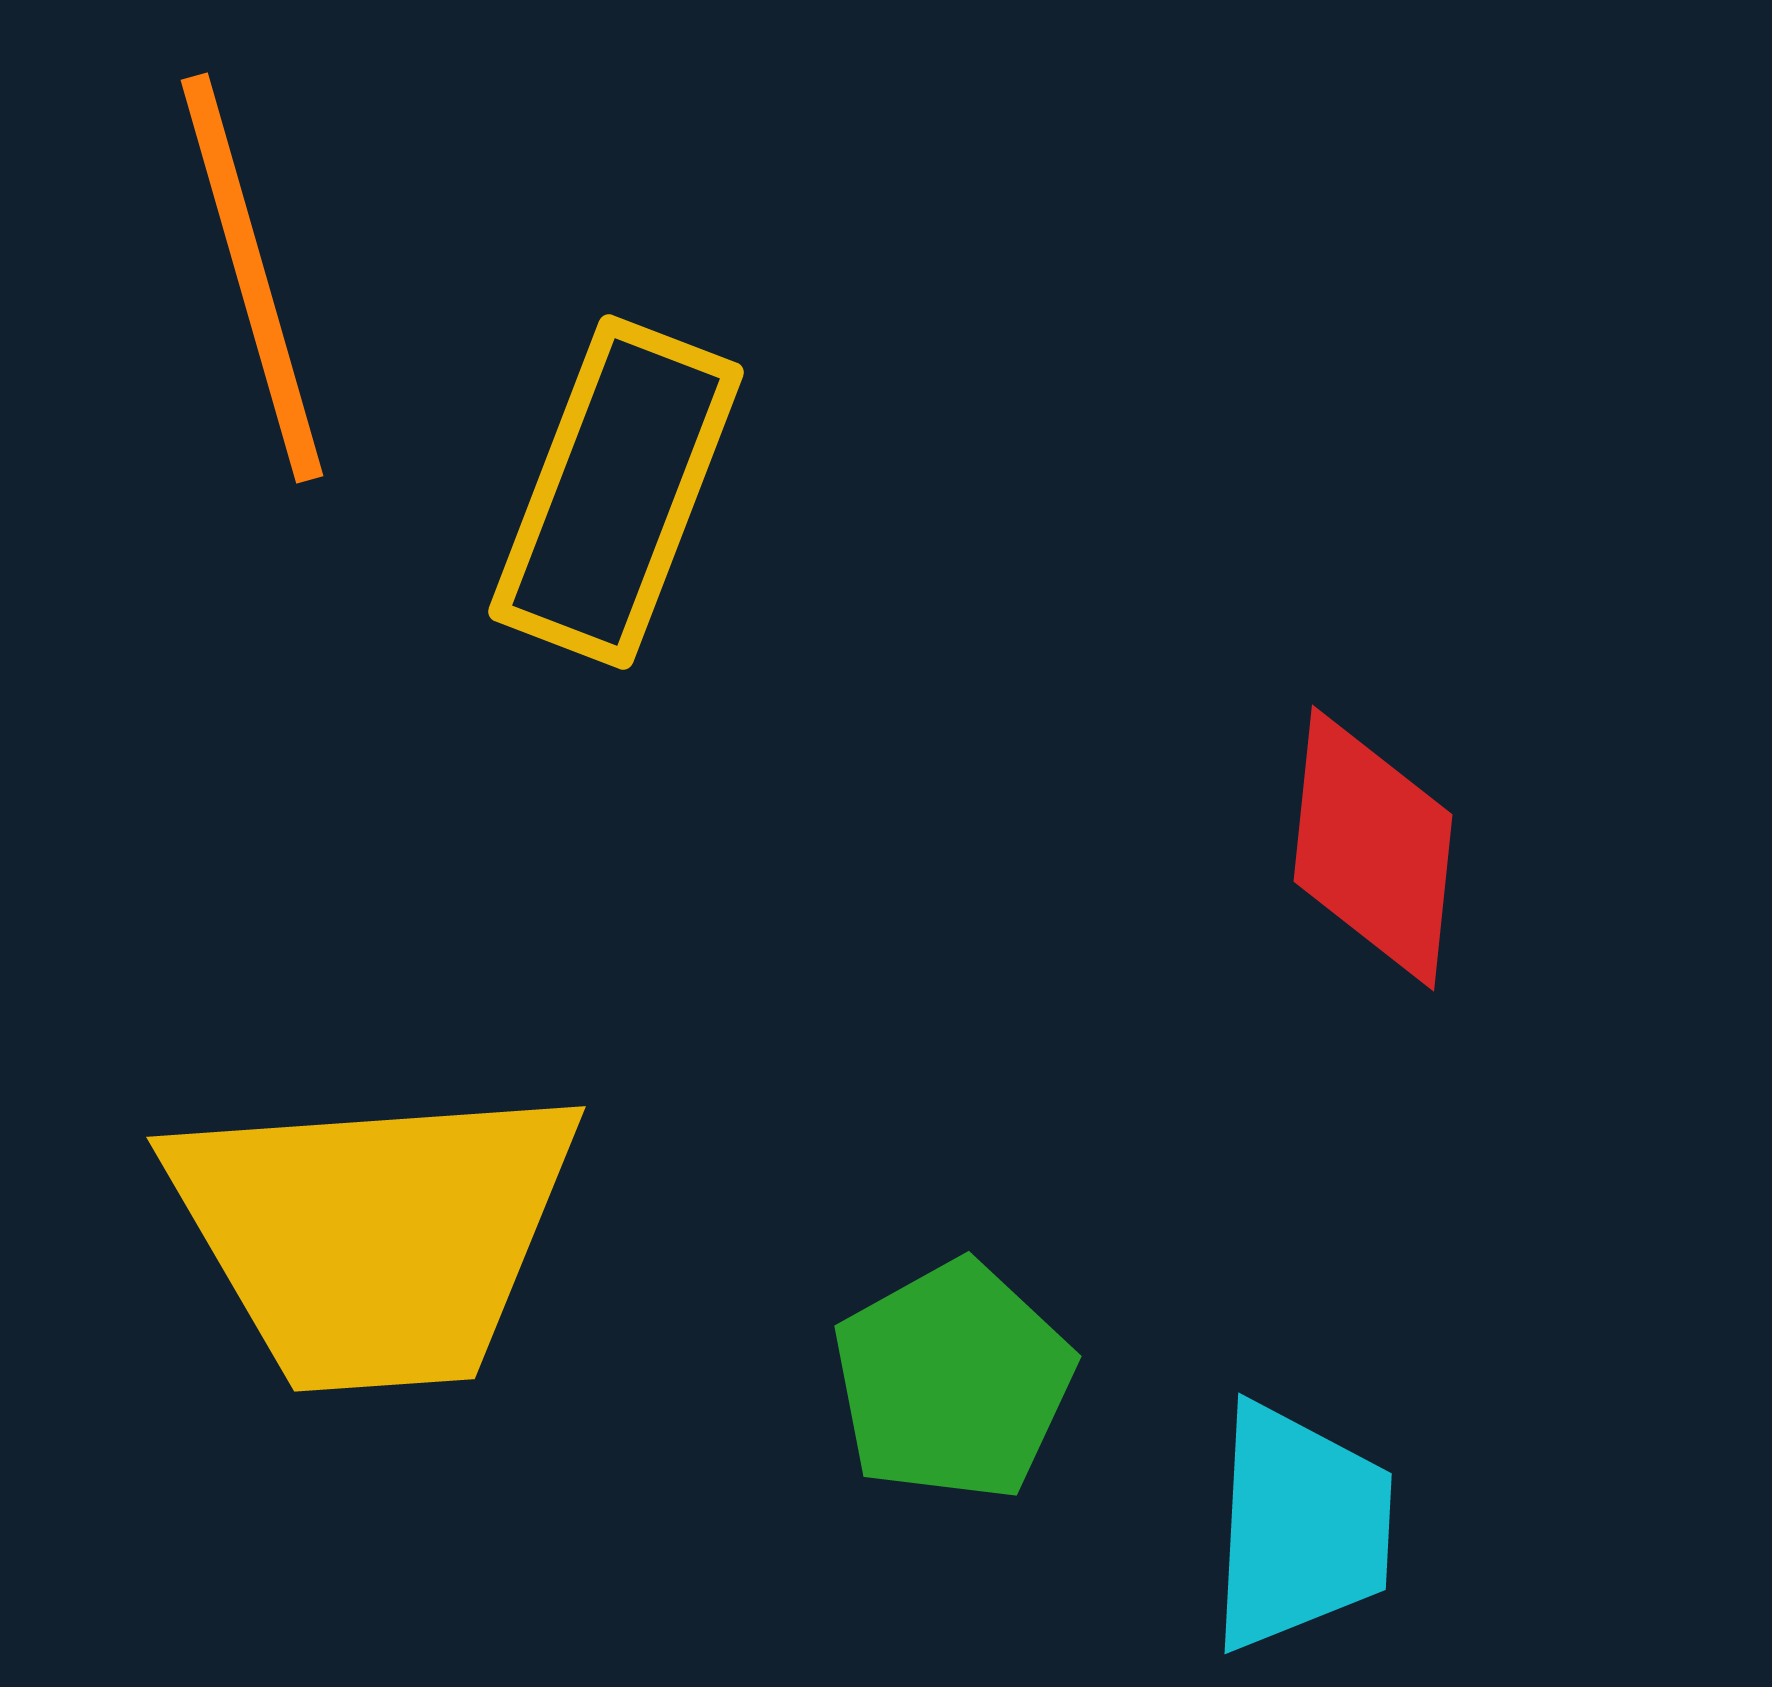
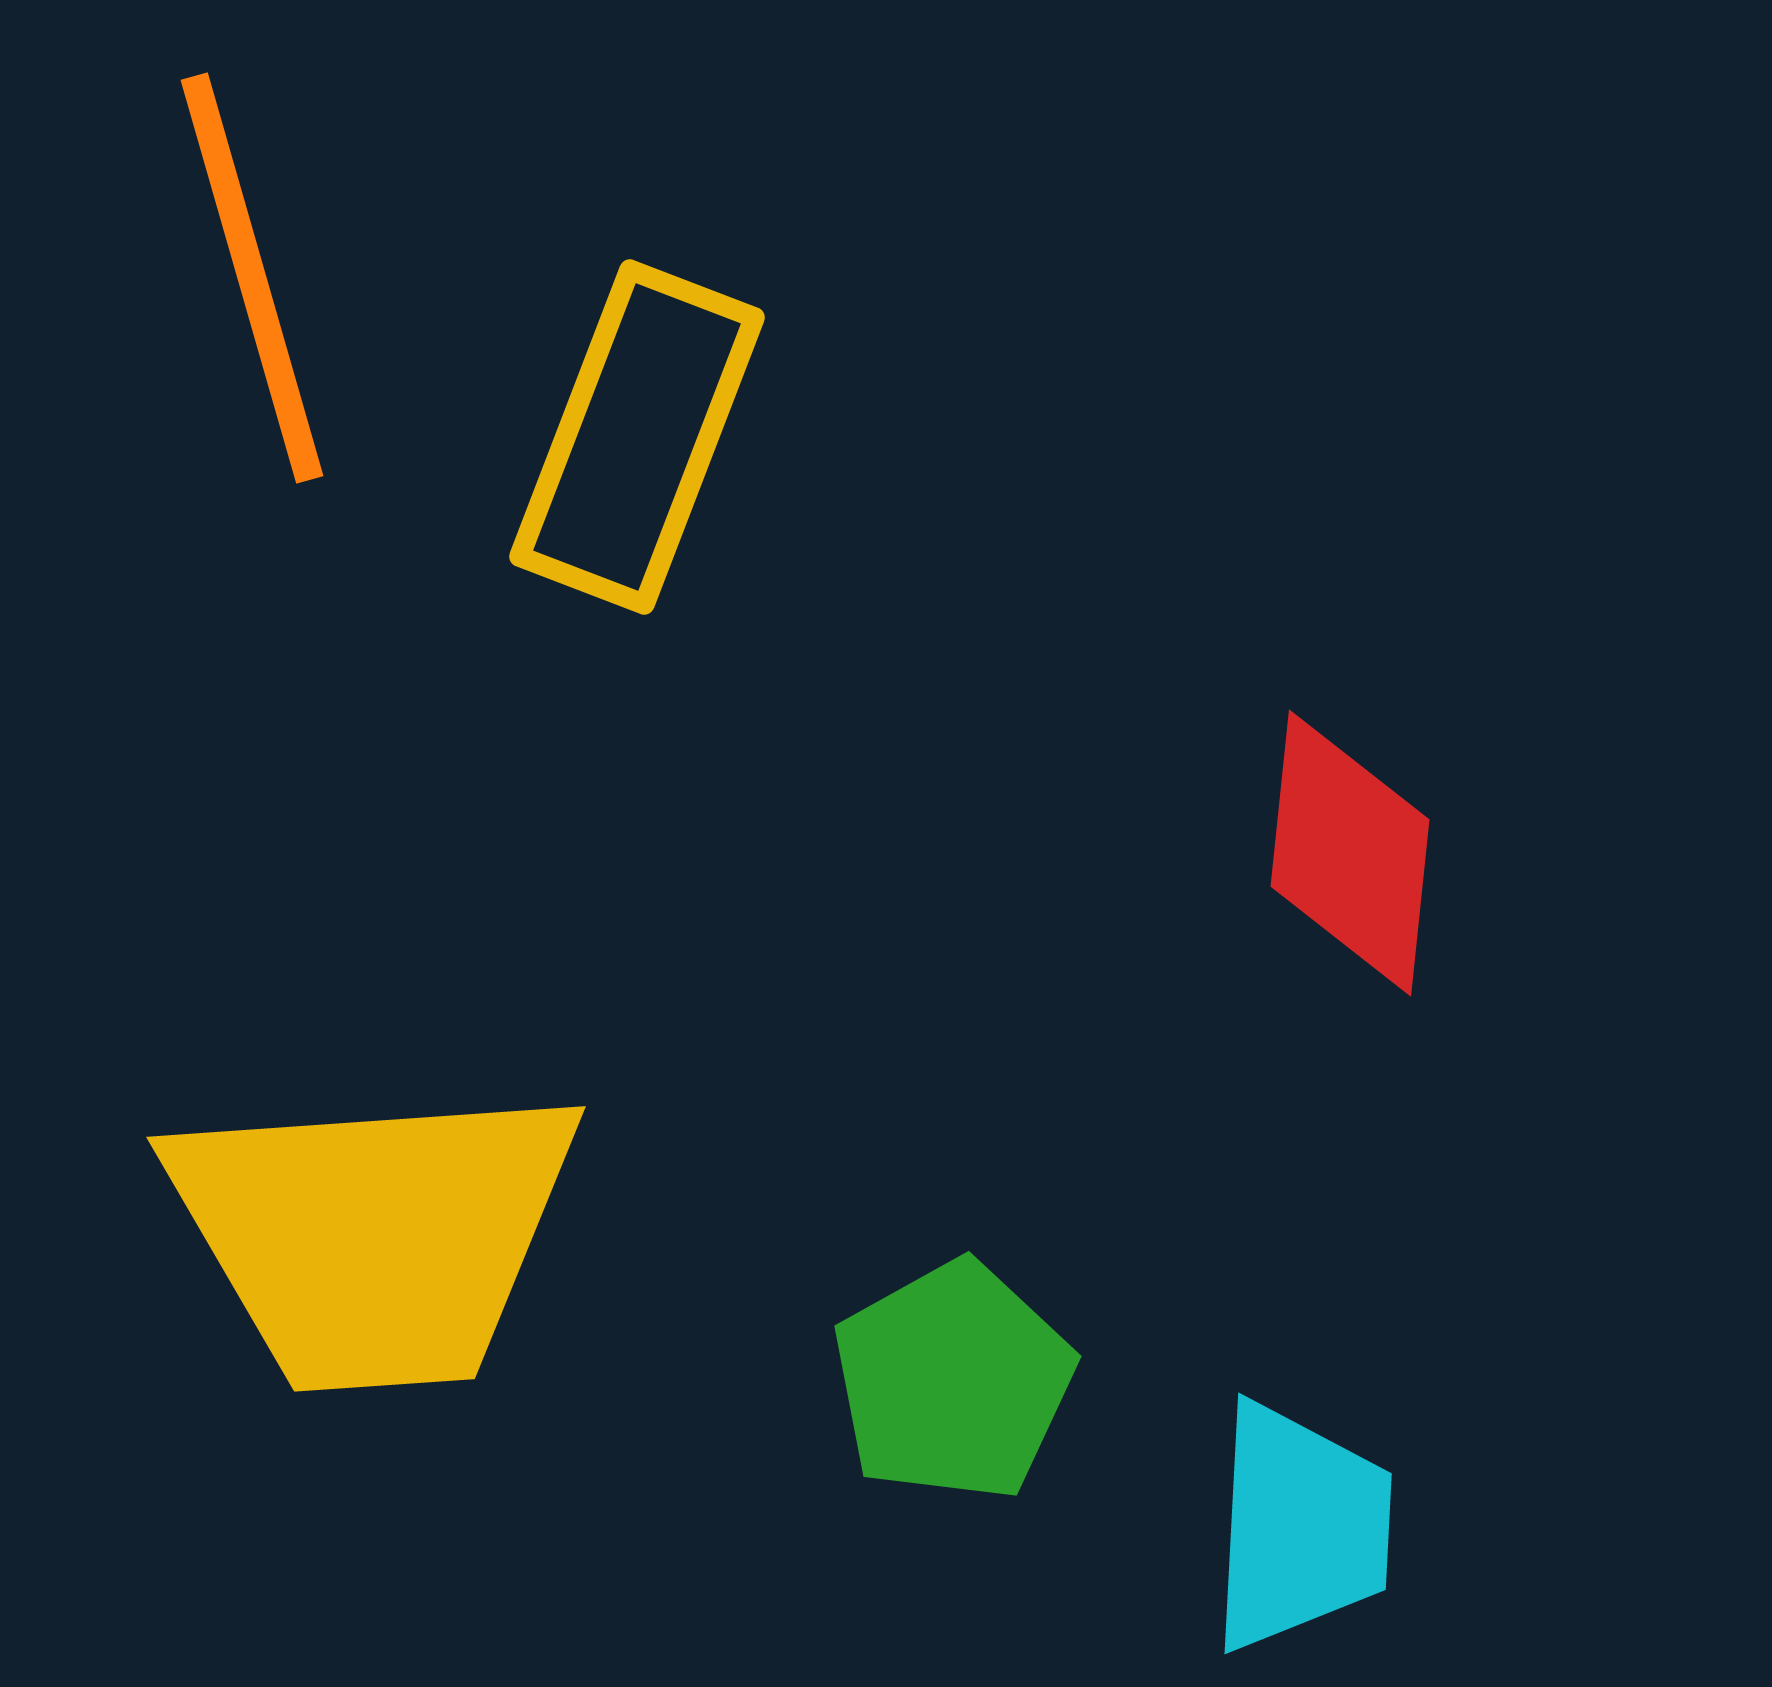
yellow rectangle: moved 21 px right, 55 px up
red diamond: moved 23 px left, 5 px down
